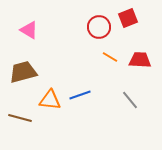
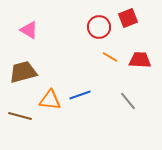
gray line: moved 2 px left, 1 px down
brown line: moved 2 px up
